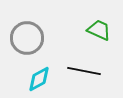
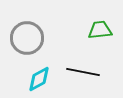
green trapezoid: moved 1 px right; rotated 30 degrees counterclockwise
black line: moved 1 px left, 1 px down
